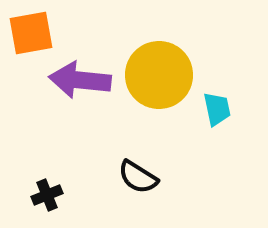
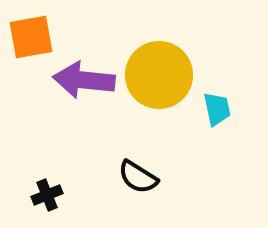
orange square: moved 4 px down
purple arrow: moved 4 px right
